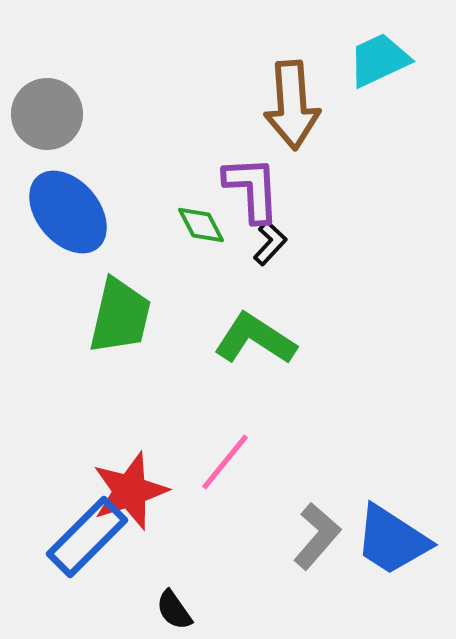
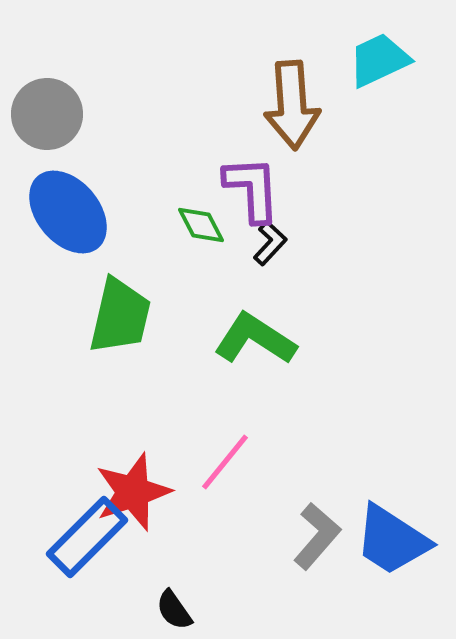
red star: moved 3 px right, 1 px down
